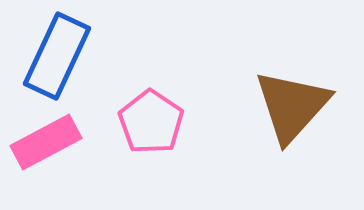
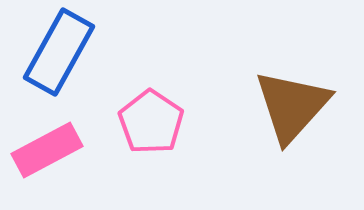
blue rectangle: moved 2 px right, 4 px up; rotated 4 degrees clockwise
pink rectangle: moved 1 px right, 8 px down
